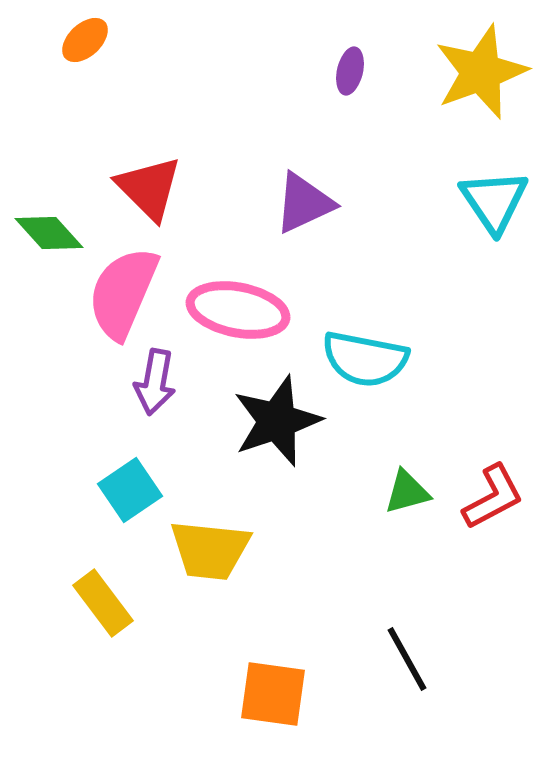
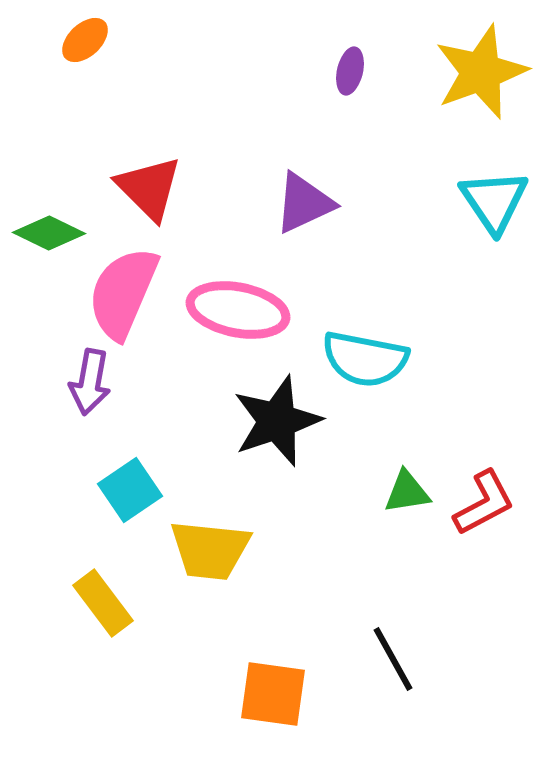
green diamond: rotated 22 degrees counterclockwise
purple arrow: moved 65 px left
green triangle: rotated 6 degrees clockwise
red L-shape: moved 9 px left, 6 px down
black line: moved 14 px left
